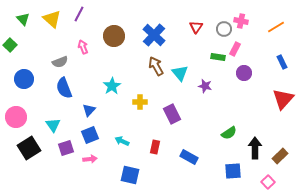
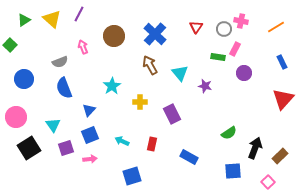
green triangle at (23, 19): moved 1 px right, 1 px down; rotated 40 degrees clockwise
blue cross at (154, 35): moved 1 px right, 1 px up
brown arrow at (156, 66): moved 6 px left, 1 px up
red rectangle at (155, 147): moved 3 px left, 3 px up
black arrow at (255, 148): rotated 20 degrees clockwise
blue square at (130, 175): moved 2 px right, 1 px down; rotated 30 degrees counterclockwise
